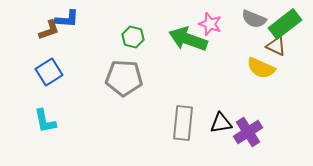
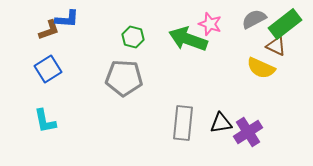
gray semicircle: rotated 130 degrees clockwise
blue square: moved 1 px left, 3 px up
